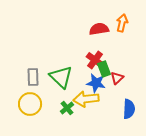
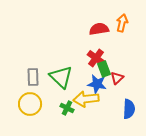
red cross: moved 1 px right, 2 px up
blue star: moved 1 px right, 1 px down
green cross: rotated 24 degrees counterclockwise
